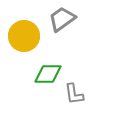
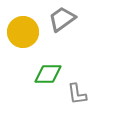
yellow circle: moved 1 px left, 4 px up
gray L-shape: moved 3 px right
